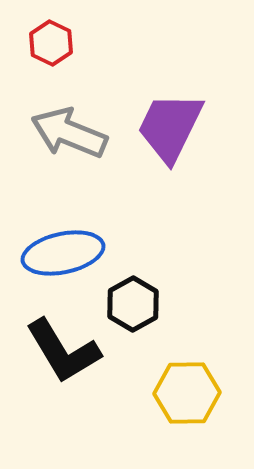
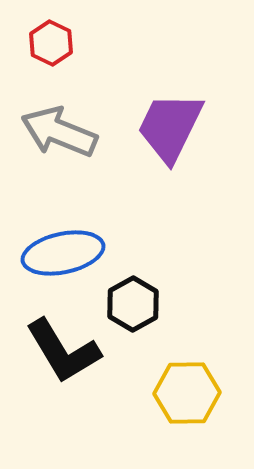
gray arrow: moved 10 px left, 1 px up
